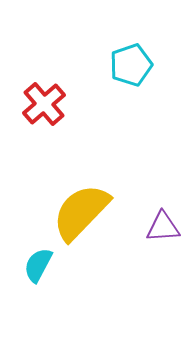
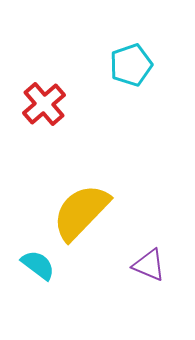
purple triangle: moved 14 px left, 38 px down; rotated 27 degrees clockwise
cyan semicircle: rotated 99 degrees clockwise
